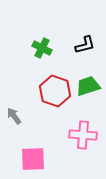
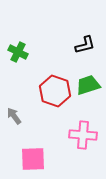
green cross: moved 24 px left, 4 px down
green trapezoid: moved 1 px up
